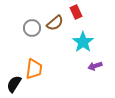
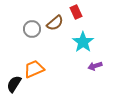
gray circle: moved 1 px down
orange trapezoid: rotated 120 degrees counterclockwise
